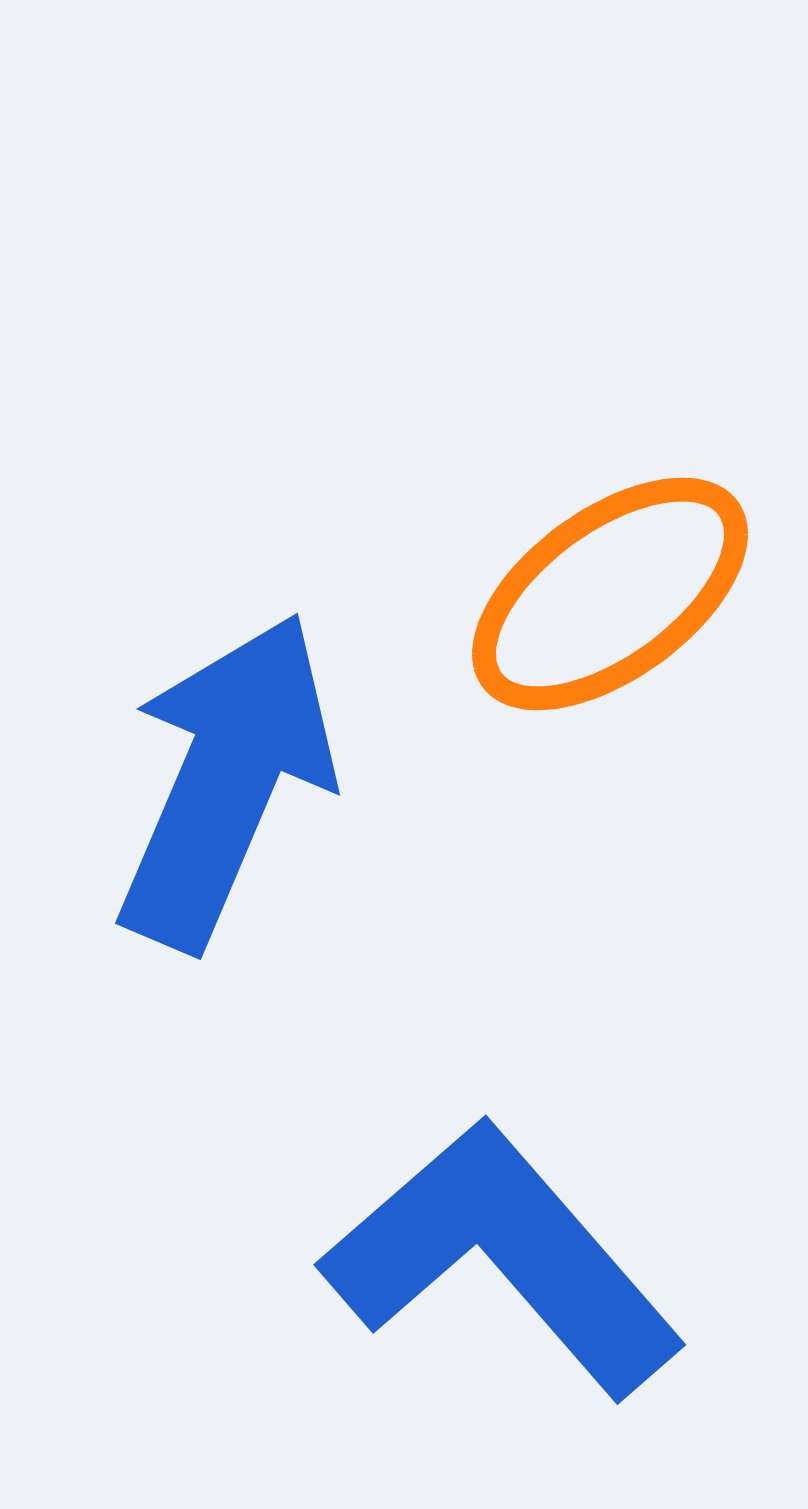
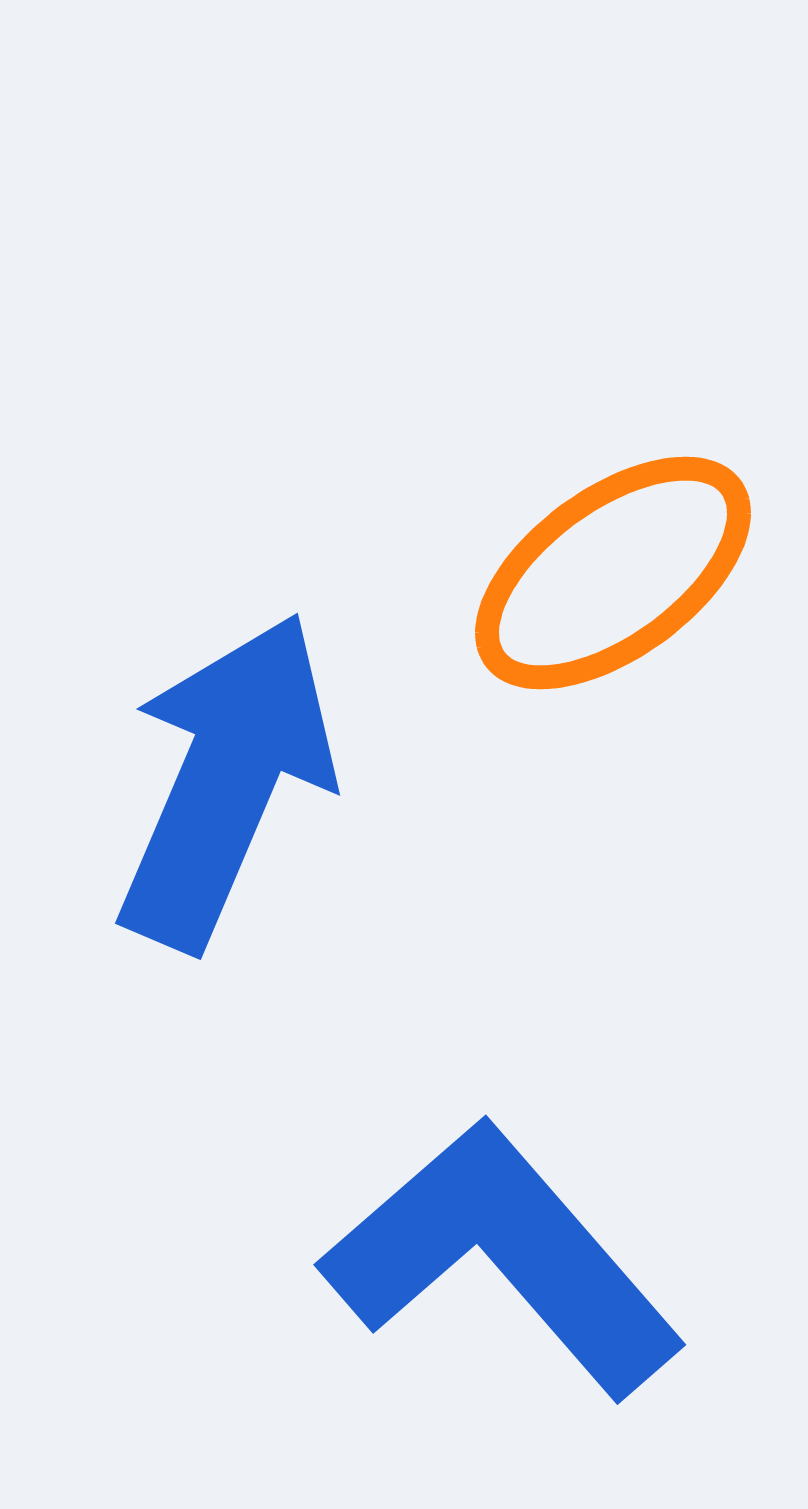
orange ellipse: moved 3 px right, 21 px up
